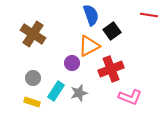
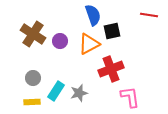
blue semicircle: moved 2 px right
black square: rotated 24 degrees clockwise
orange triangle: moved 2 px up
purple circle: moved 12 px left, 22 px up
pink L-shape: rotated 120 degrees counterclockwise
yellow rectangle: rotated 21 degrees counterclockwise
